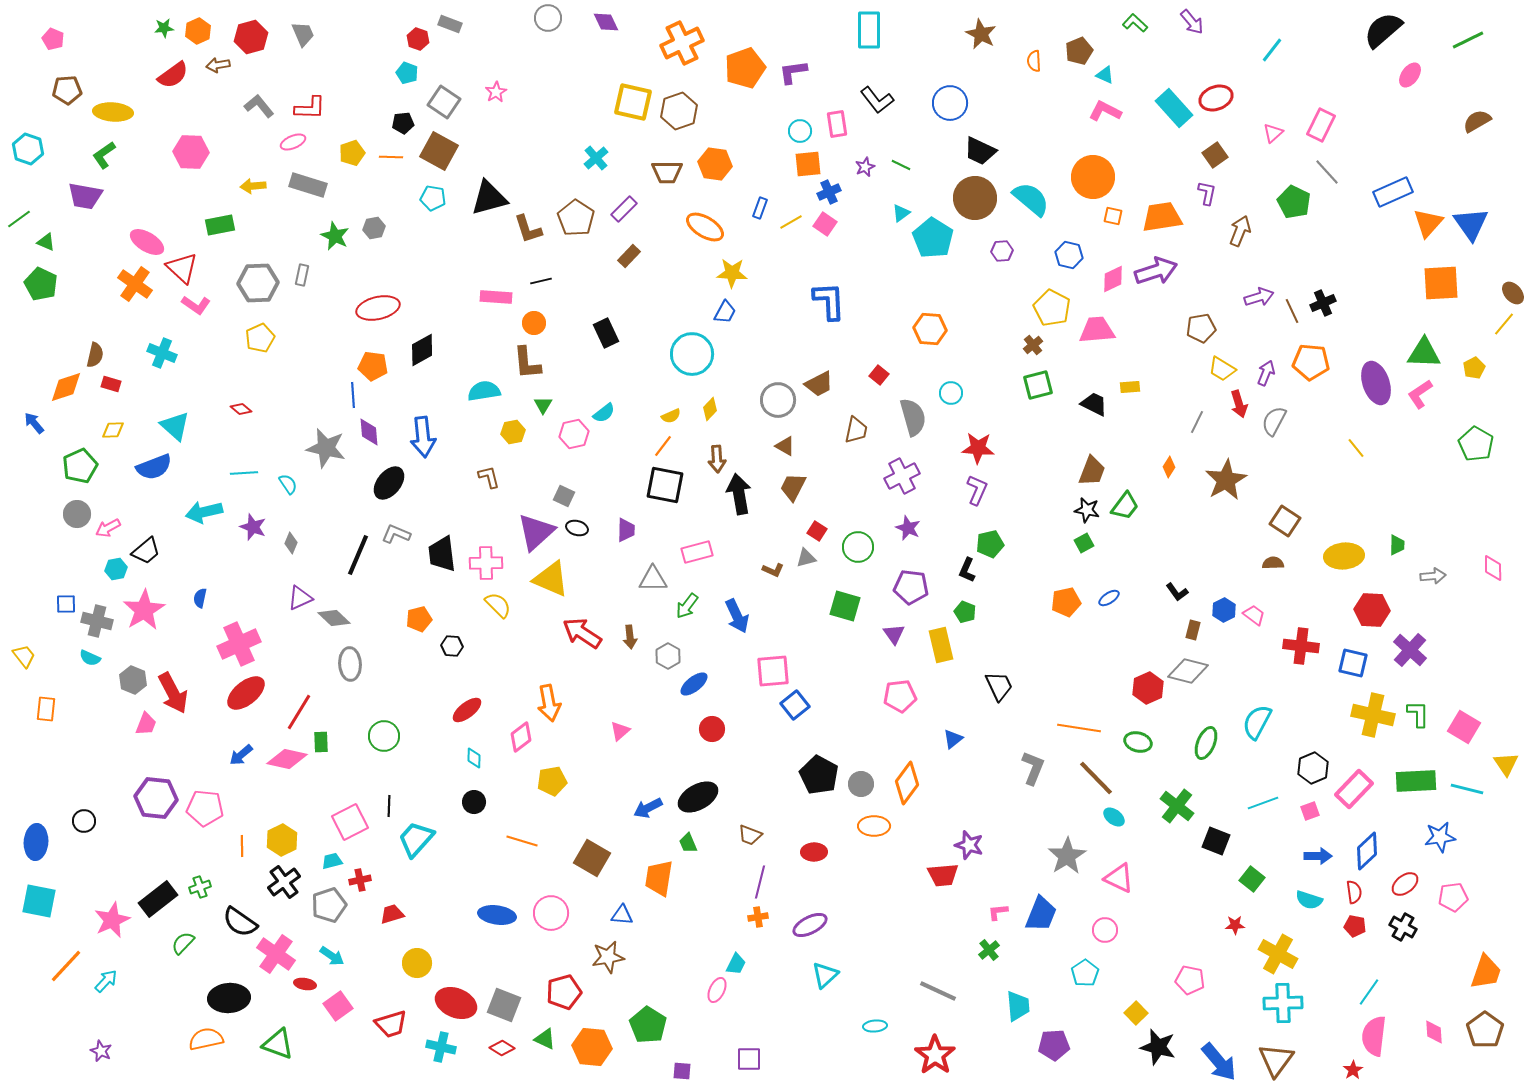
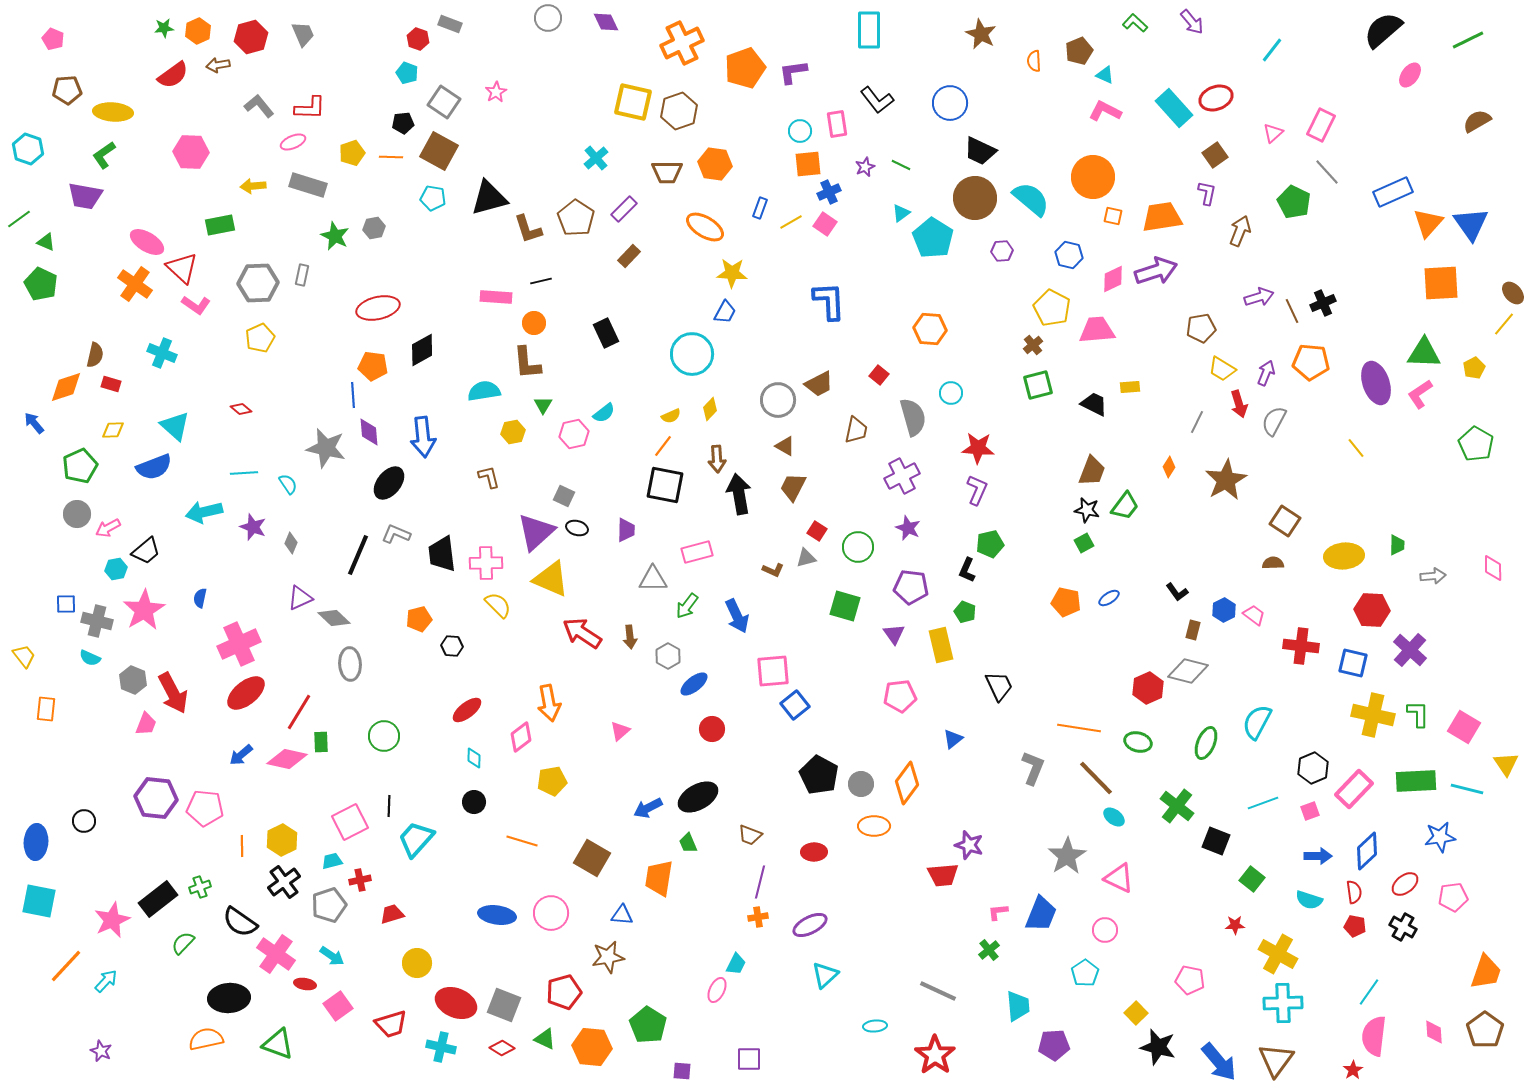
orange pentagon at (1066, 602): rotated 24 degrees clockwise
